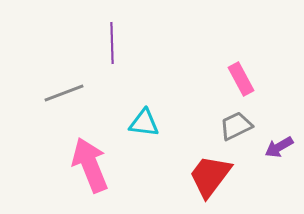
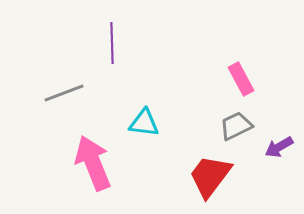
pink arrow: moved 3 px right, 2 px up
